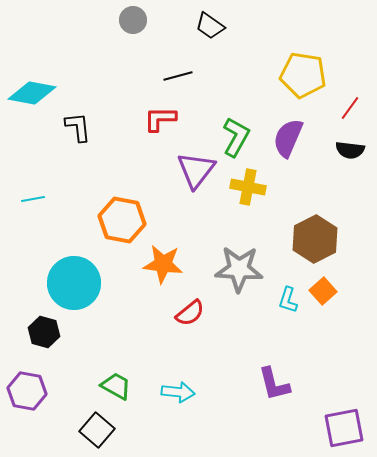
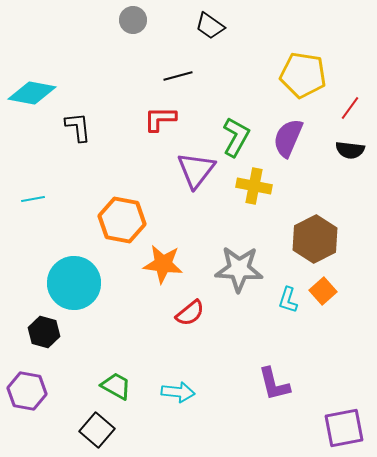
yellow cross: moved 6 px right, 1 px up
